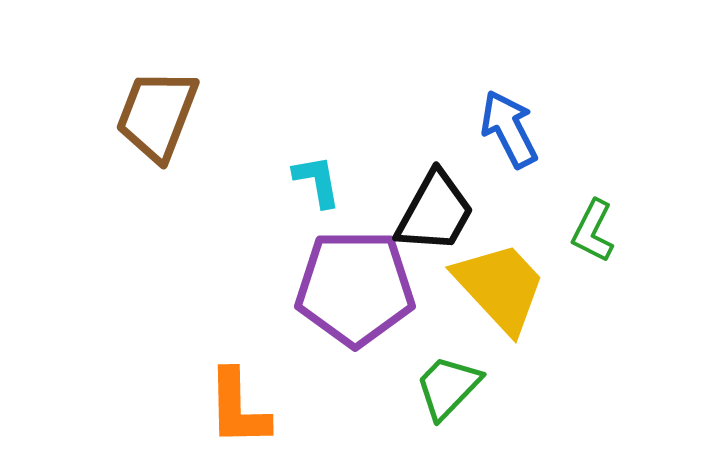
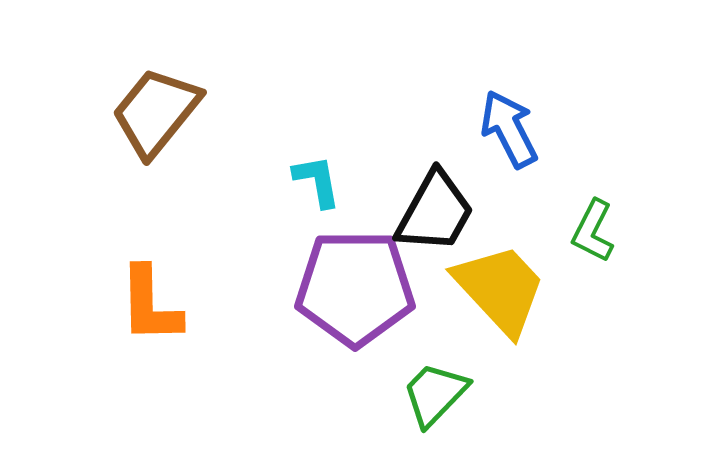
brown trapezoid: moved 1 px left, 3 px up; rotated 18 degrees clockwise
yellow trapezoid: moved 2 px down
green trapezoid: moved 13 px left, 7 px down
orange L-shape: moved 88 px left, 103 px up
